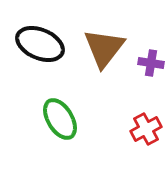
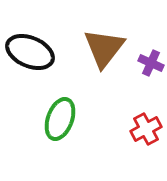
black ellipse: moved 10 px left, 8 px down
purple cross: rotated 15 degrees clockwise
green ellipse: rotated 51 degrees clockwise
